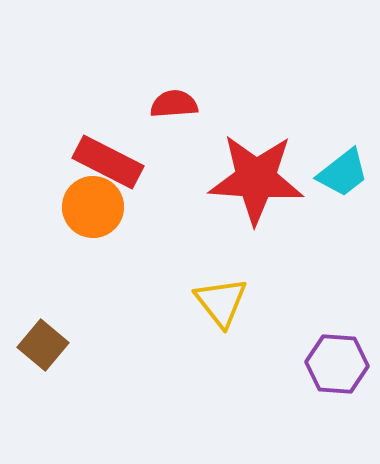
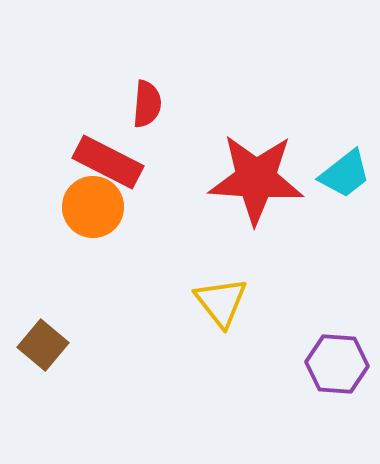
red semicircle: moved 27 px left; rotated 99 degrees clockwise
cyan trapezoid: moved 2 px right, 1 px down
